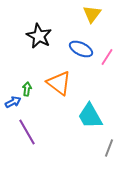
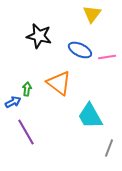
black star: rotated 15 degrees counterclockwise
blue ellipse: moved 1 px left, 1 px down
pink line: rotated 48 degrees clockwise
purple line: moved 1 px left
